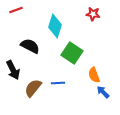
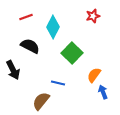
red line: moved 10 px right, 7 px down
red star: moved 2 px down; rotated 24 degrees counterclockwise
cyan diamond: moved 2 px left, 1 px down; rotated 10 degrees clockwise
green square: rotated 10 degrees clockwise
orange semicircle: rotated 56 degrees clockwise
blue line: rotated 16 degrees clockwise
brown semicircle: moved 8 px right, 13 px down
blue arrow: rotated 24 degrees clockwise
